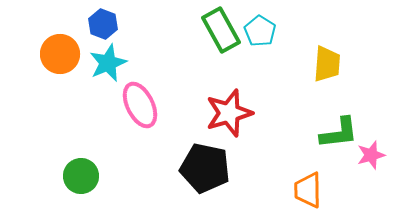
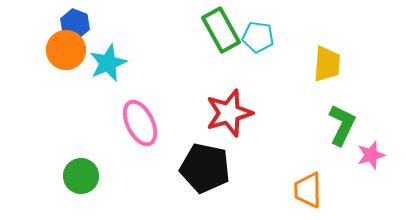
blue hexagon: moved 28 px left
cyan pentagon: moved 2 px left, 6 px down; rotated 24 degrees counterclockwise
orange circle: moved 6 px right, 4 px up
pink ellipse: moved 18 px down
green L-shape: moved 3 px right, 8 px up; rotated 57 degrees counterclockwise
